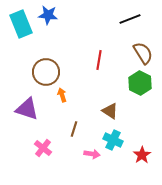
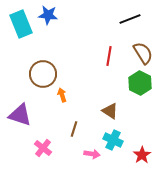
red line: moved 10 px right, 4 px up
brown circle: moved 3 px left, 2 px down
purple triangle: moved 7 px left, 6 px down
